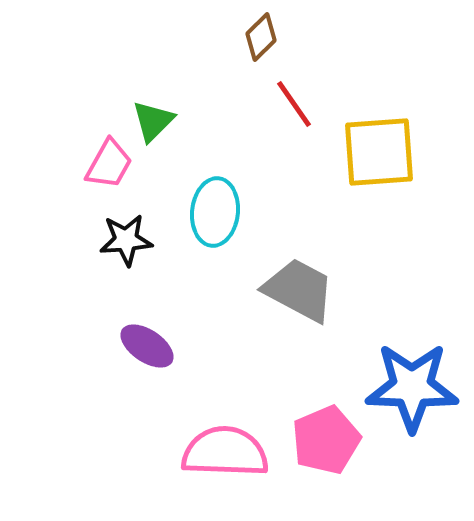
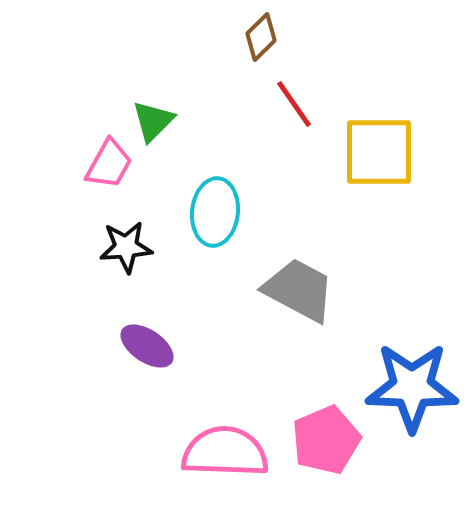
yellow square: rotated 4 degrees clockwise
black star: moved 7 px down
